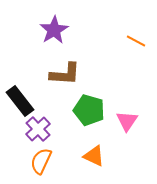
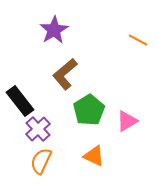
orange line: moved 2 px right, 1 px up
brown L-shape: rotated 136 degrees clockwise
green pentagon: rotated 24 degrees clockwise
pink triangle: rotated 25 degrees clockwise
